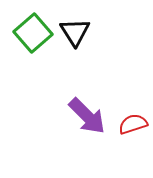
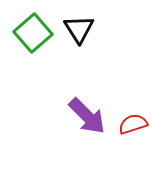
black triangle: moved 4 px right, 3 px up
